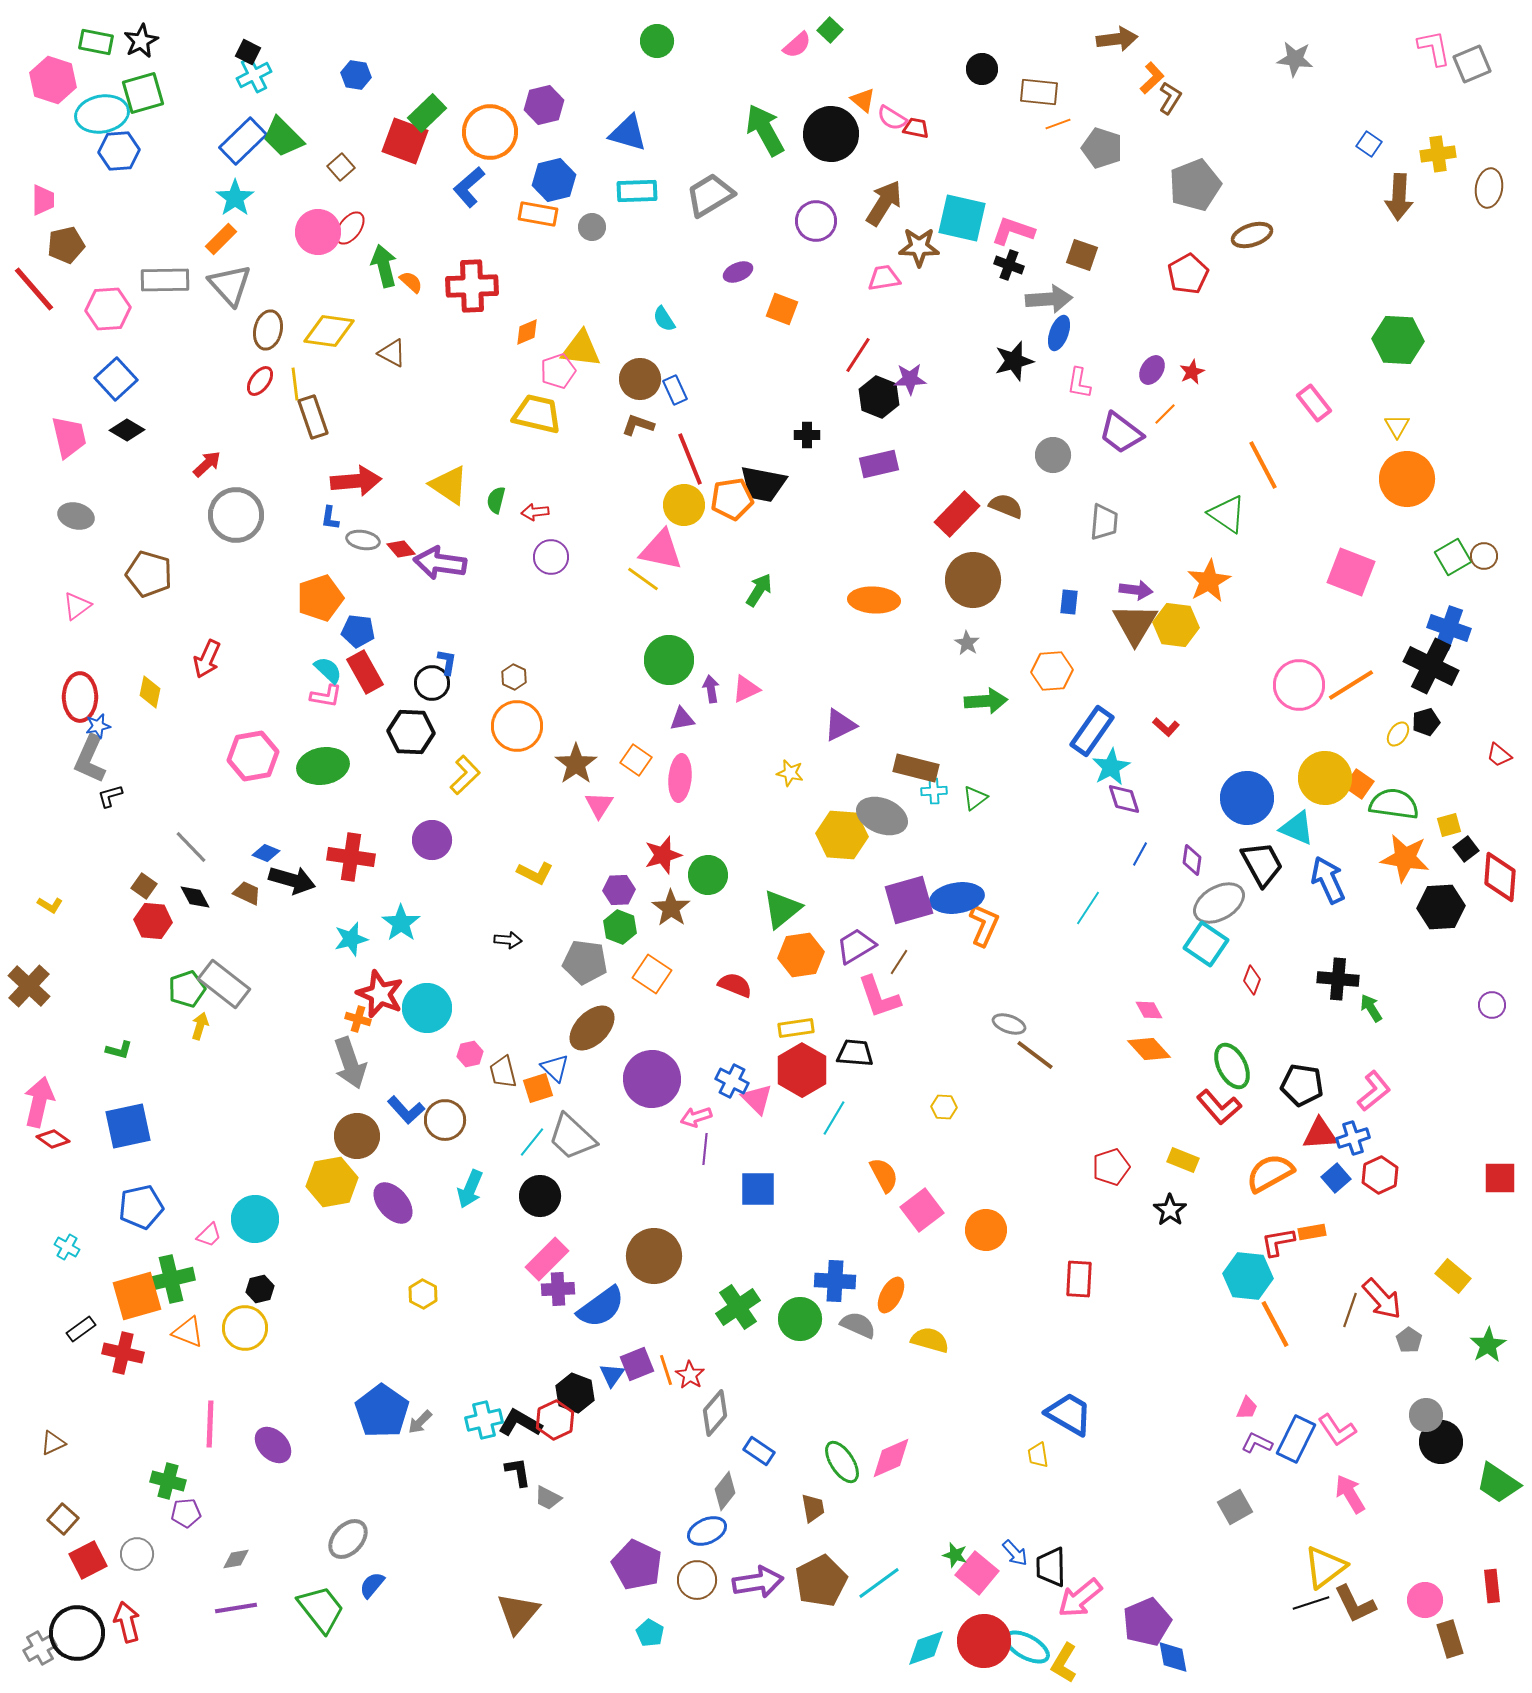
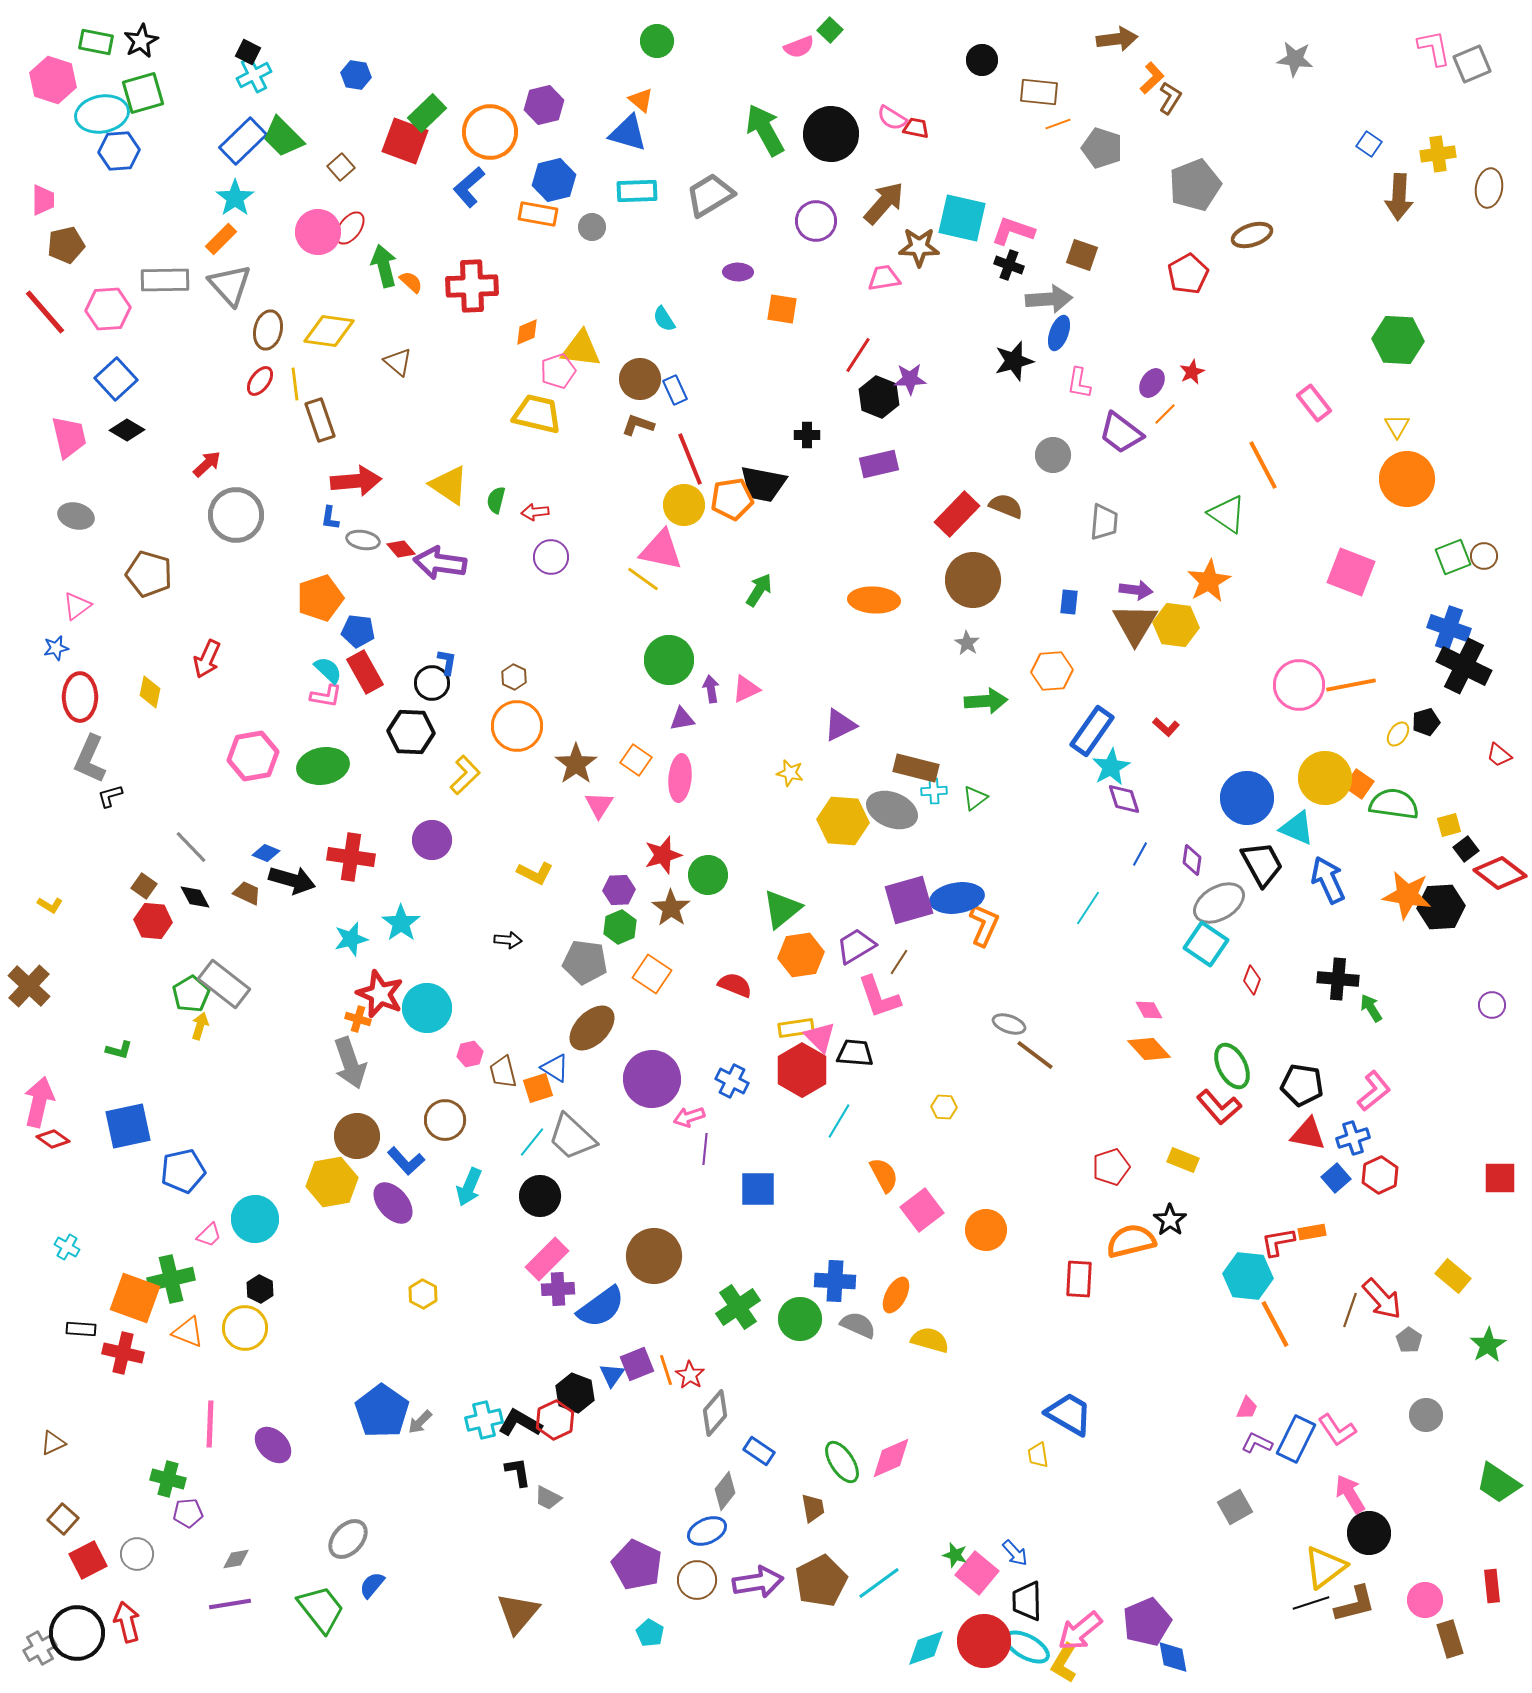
pink semicircle at (797, 45): moved 2 px right, 2 px down; rotated 20 degrees clockwise
black circle at (982, 69): moved 9 px up
orange triangle at (863, 100): moved 222 px left
brown arrow at (884, 203): rotated 9 degrees clockwise
purple ellipse at (738, 272): rotated 24 degrees clockwise
red line at (34, 289): moved 11 px right, 23 px down
orange square at (782, 309): rotated 12 degrees counterclockwise
brown triangle at (392, 353): moved 6 px right, 9 px down; rotated 12 degrees clockwise
purple ellipse at (1152, 370): moved 13 px down
brown rectangle at (313, 417): moved 7 px right, 3 px down
green square at (1453, 557): rotated 9 degrees clockwise
black cross at (1431, 666): moved 33 px right
orange line at (1351, 685): rotated 21 degrees clockwise
blue star at (98, 726): moved 42 px left, 78 px up
gray ellipse at (882, 816): moved 10 px right, 6 px up
yellow hexagon at (842, 835): moved 1 px right, 14 px up
orange star at (1405, 858): moved 2 px right, 37 px down
red diamond at (1500, 877): moved 4 px up; rotated 57 degrees counterclockwise
green hexagon at (620, 927): rotated 16 degrees clockwise
green pentagon at (187, 989): moved 4 px right, 5 px down; rotated 12 degrees counterclockwise
blue triangle at (555, 1068): rotated 12 degrees counterclockwise
pink triangle at (757, 1099): moved 63 px right, 62 px up
blue L-shape at (406, 1110): moved 51 px down
pink arrow at (696, 1117): moved 7 px left
cyan line at (834, 1118): moved 5 px right, 3 px down
red triangle at (1320, 1134): moved 12 px left; rotated 15 degrees clockwise
orange semicircle at (1270, 1173): moved 139 px left, 68 px down; rotated 15 degrees clockwise
cyan arrow at (470, 1189): moved 1 px left, 2 px up
blue pentagon at (141, 1207): moved 42 px right, 36 px up
black star at (1170, 1210): moved 10 px down
black hexagon at (260, 1289): rotated 20 degrees counterclockwise
orange ellipse at (891, 1295): moved 5 px right
orange square at (137, 1296): moved 2 px left, 2 px down; rotated 36 degrees clockwise
black rectangle at (81, 1329): rotated 40 degrees clockwise
black circle at (1441, 1442): moved 72 px left, 91 px down
green cross at (168, 1481): moved 2 px up
purple pentagon at (186, 1513): moved 2 px right
black trapezoid at (1051, 1567): moved 24 px left, 34 px down
pink arrow at (1080, 1598): moved 33 px down
brown L-shape at (1355, 1604): rotated 78 degrees counterclockwise
purple line at (236, 1608): moved 6 px left, 4 px up
